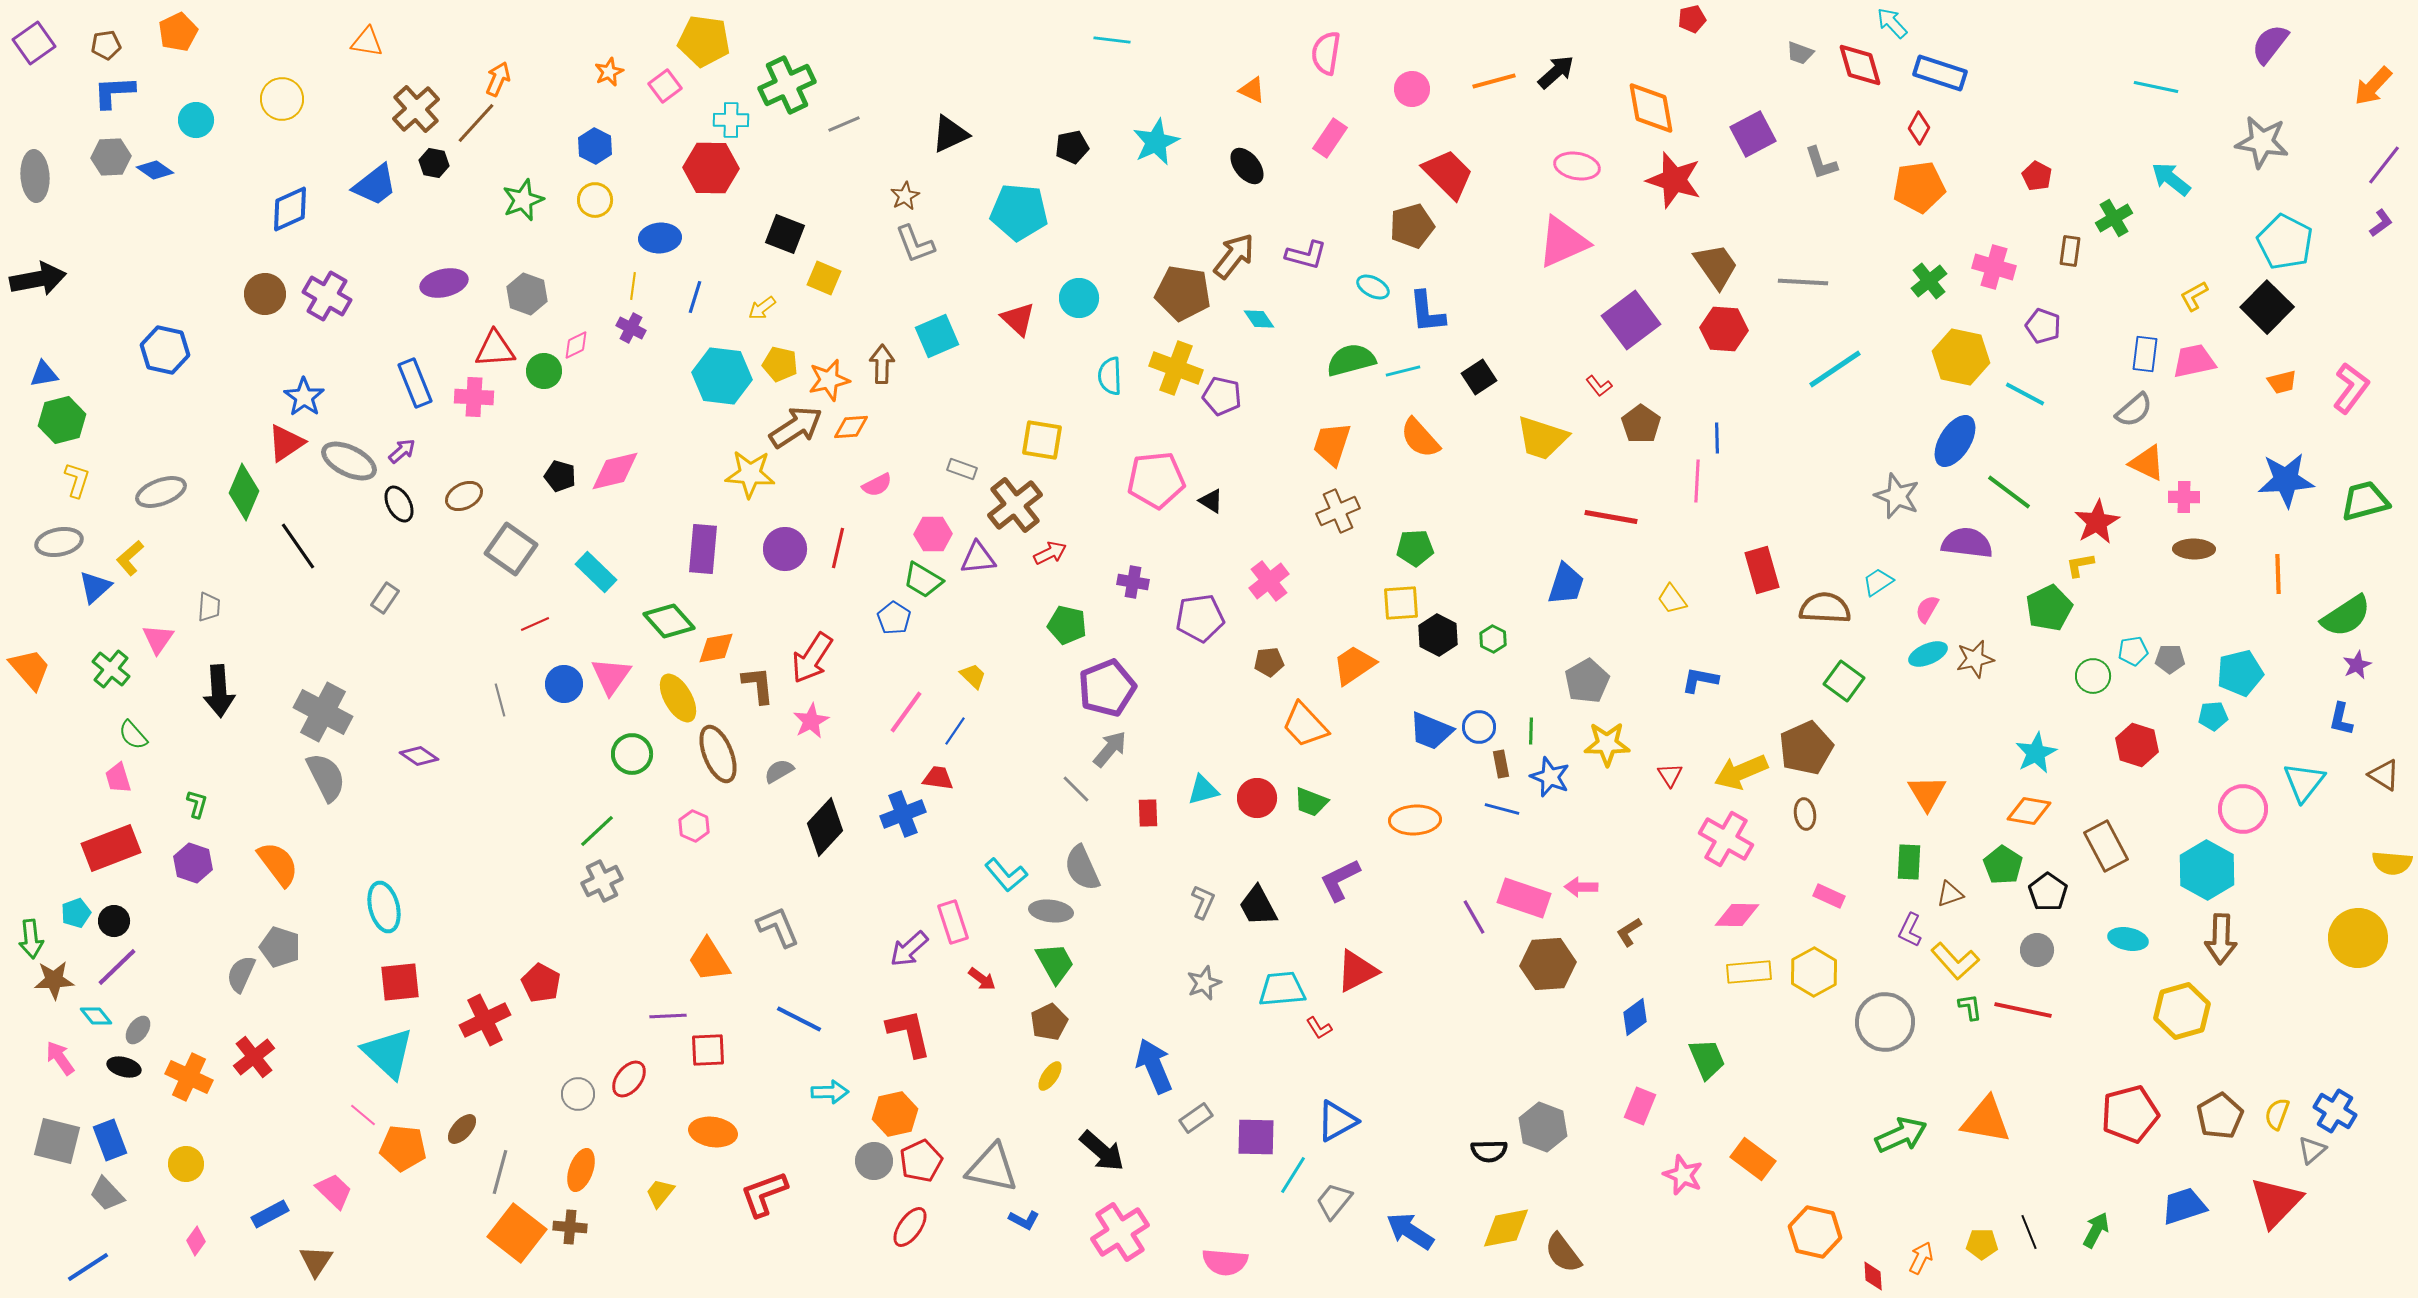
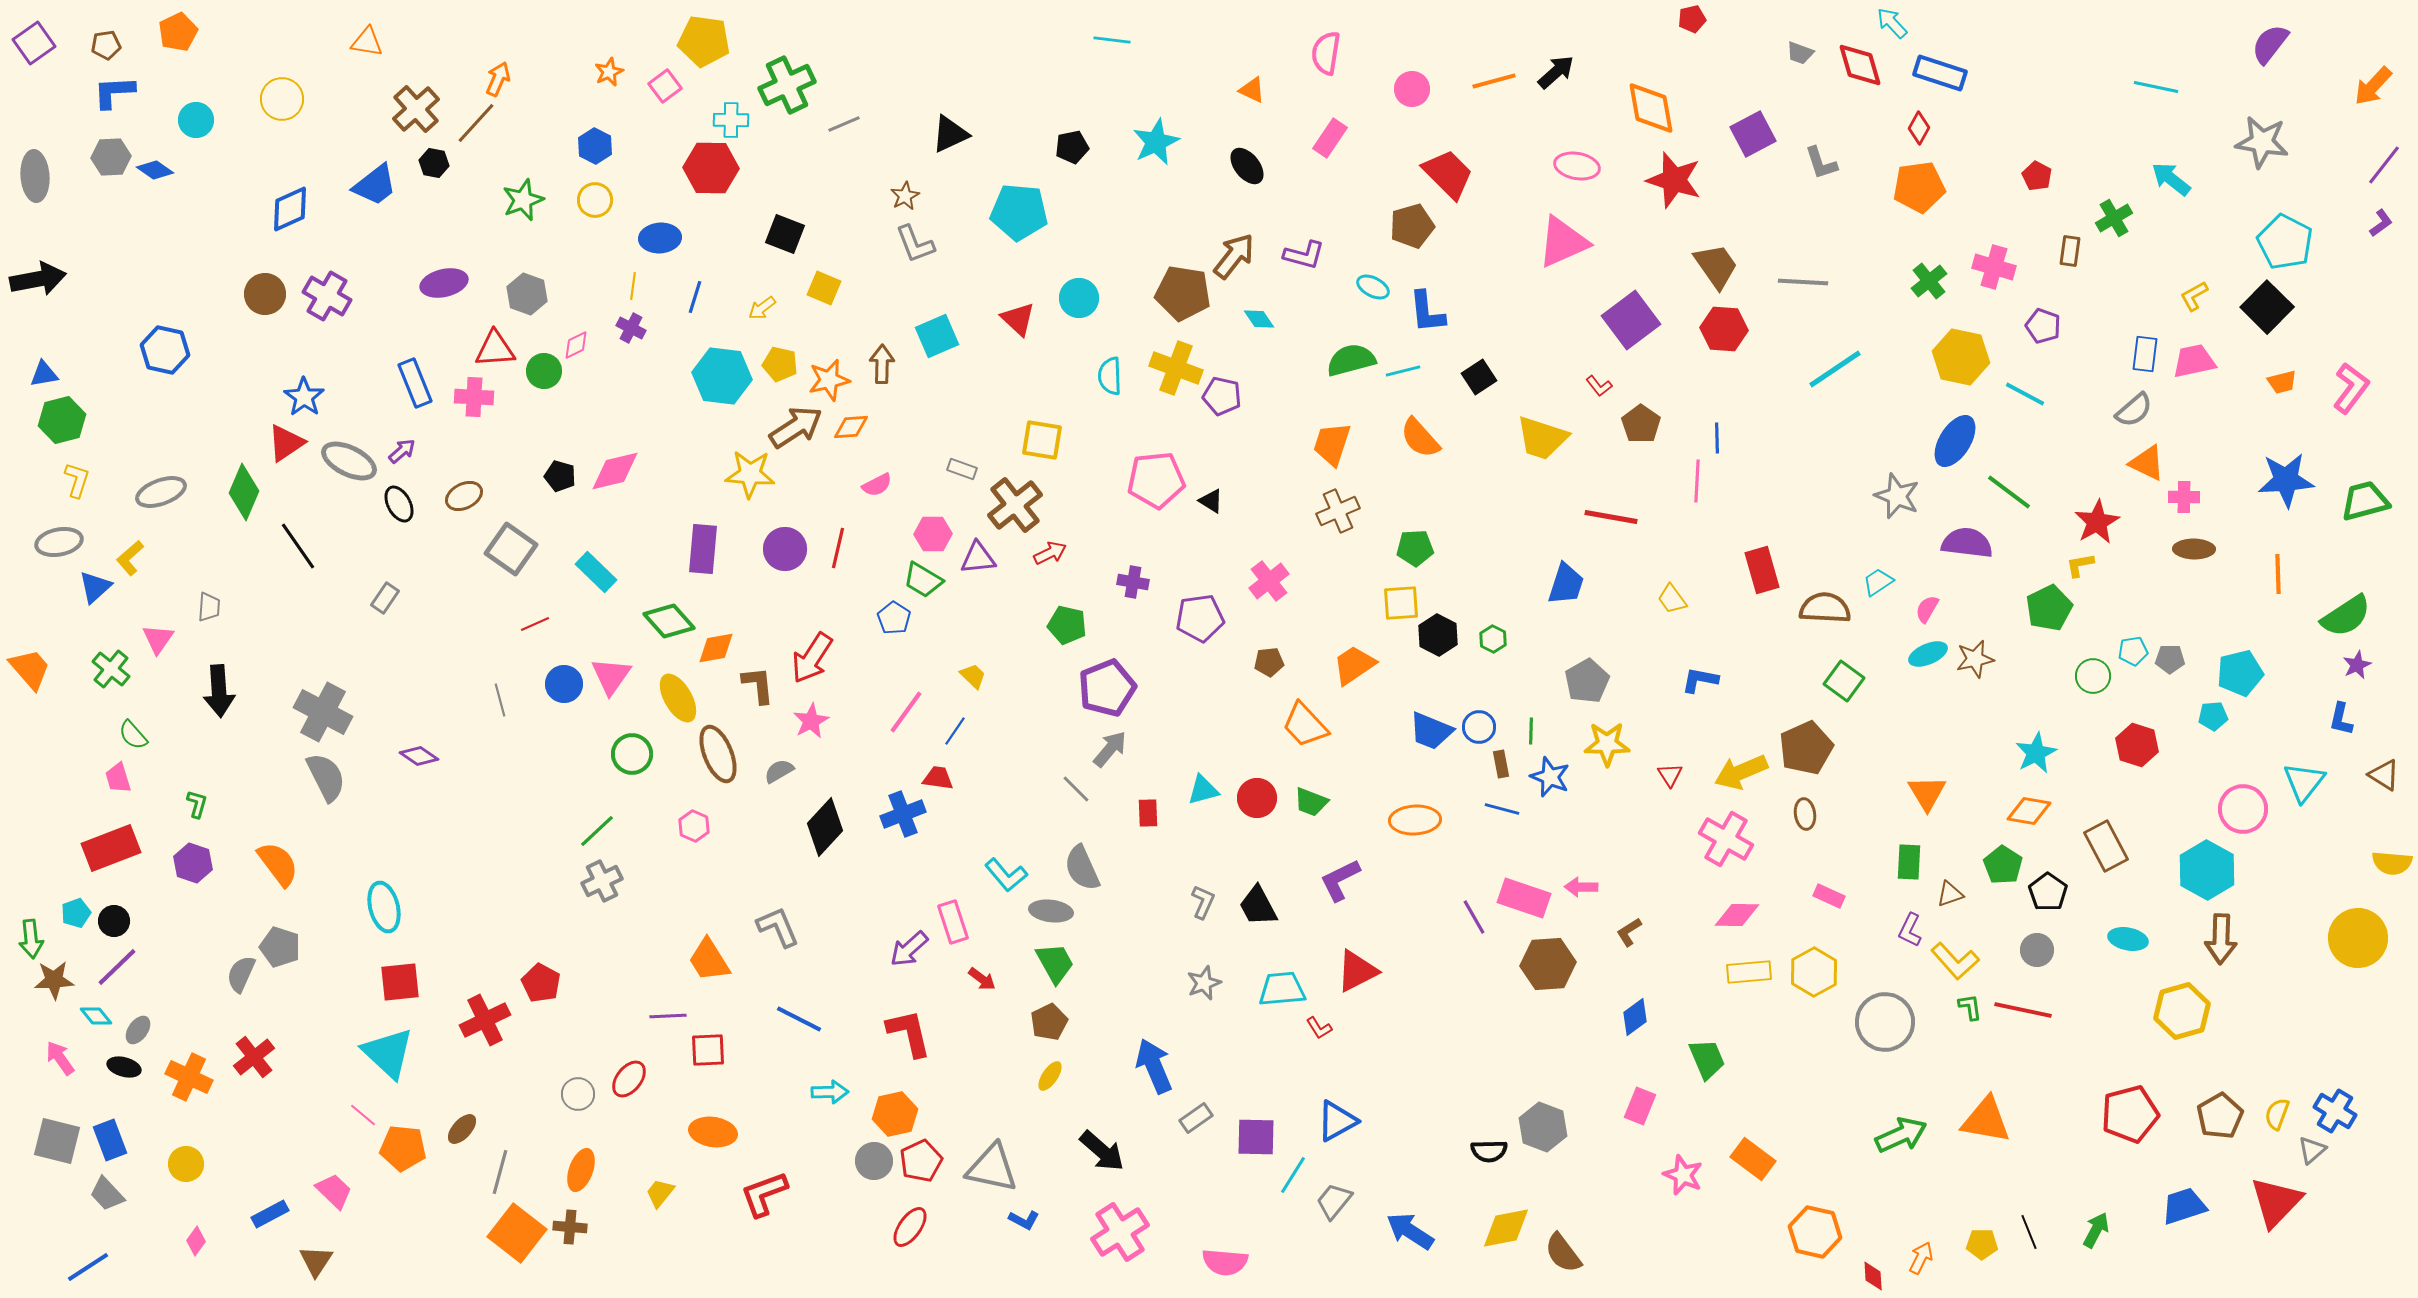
purple L-shape at (1306, 255): moved 2 px left
yellow square at (824, 278): moved 10 px down
